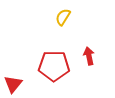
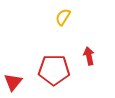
red pentagon: moved 4 px down
red triangle: moved 2 px up
